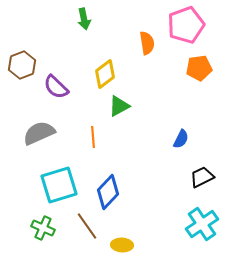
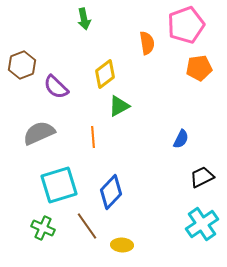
blue diamond: moved 3 px right
